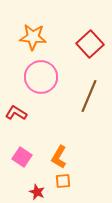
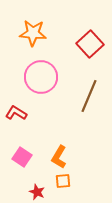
orange star: moved 4 px up
